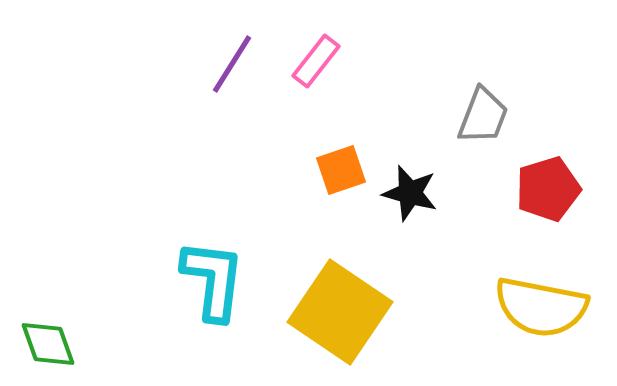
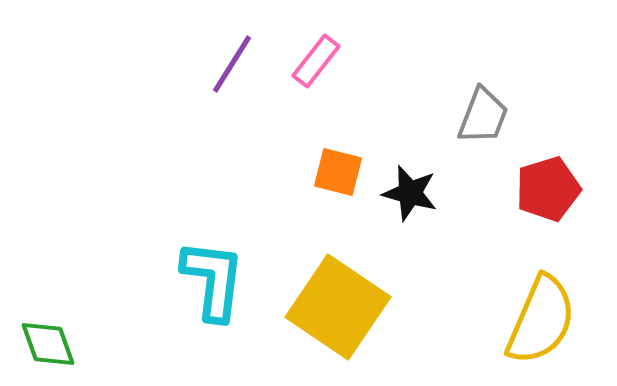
orange square: moved 3 px left, 2 px down; rotated 33 degrees clockwise
yellow semicircle: moved 13 px down; rotated 78 degrees counterclockwise
yellow square: moved 2 px left, 5 px up
